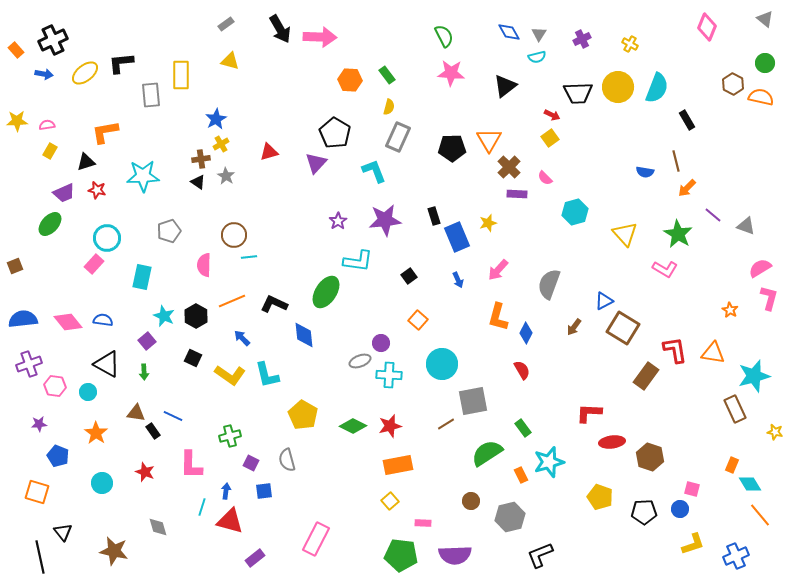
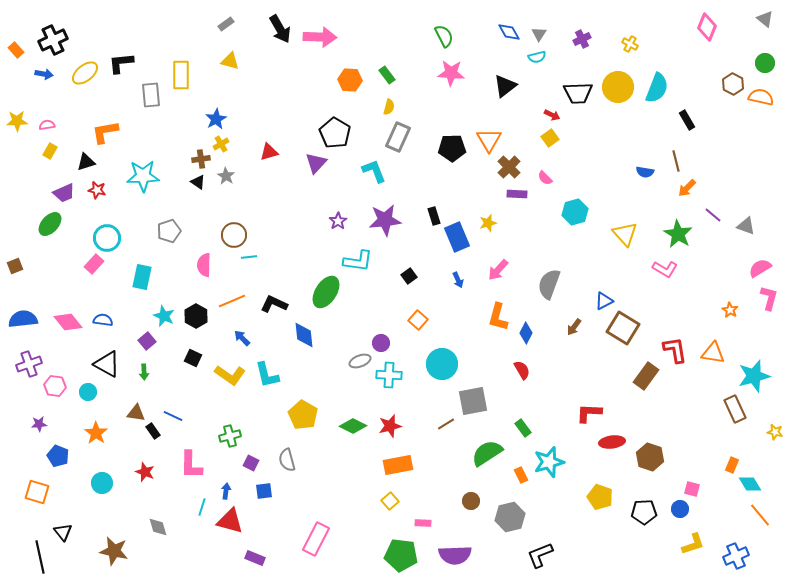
purple rectangle at (255, 558): rotated 60 degrees clockwise
